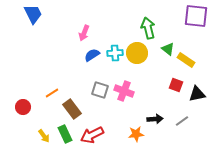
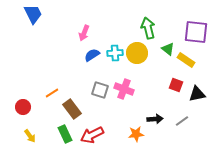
purple square: moved 16 px down
pink cross: moved 2 px up
yellow arrow: moved 14 px left
